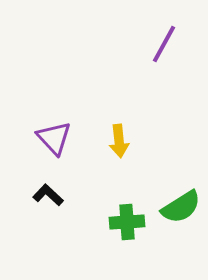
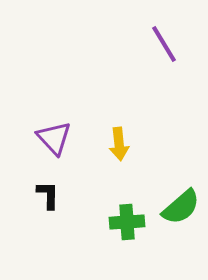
purple line: rotated 60 degrees counterclockwise
yellow arrow: moved 3 px down
black L-shape: rotated 48 degrees clockwise
green semicircle: rotated 9 degrees counterclockwise
